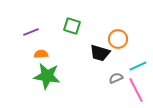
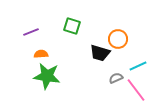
pink line: rotated 10 degrees counterclockwise
